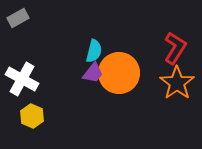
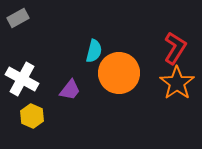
purple trapezoid: moved 23 px left, 17 px down
